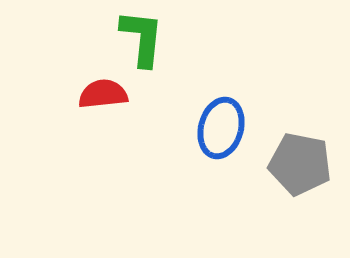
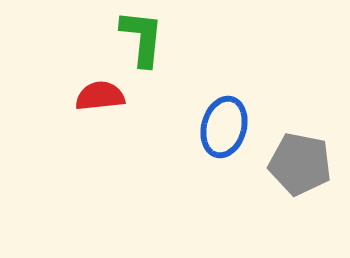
red semicircle: moved 3 px left, 2 px down
blue ellipse: moved 3 px right, 1 px up
